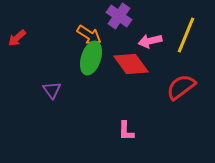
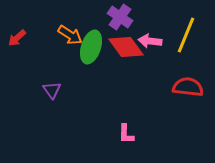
purple cross: moved 1 px right, 1 px down
orange arrow: moved 19 px left
pink arrow: rotated 20 degrees clockwise
green ellipse: moved 11 px up
red diamond: moved 5 px left, 17 px up
red semicircle: moved 7 px right; rotated 44 degrees clockwise
pink L-shape: moved 3 px down
